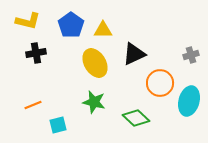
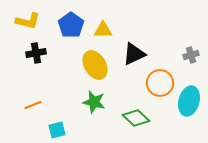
yellow ellipse: moved 2 px down
cyan square: moved 1 px left, 5 px down
